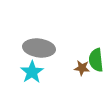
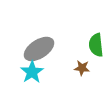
gray ellipse: moved 1 px down; rotated 40 degrees counterclockwise
green semicircle: moved 15 px up
